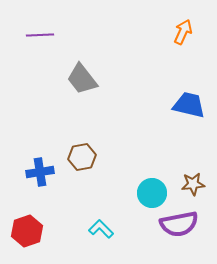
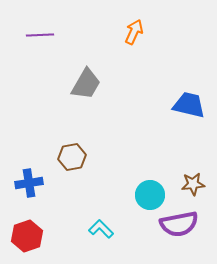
orange arrow: moved 49 px left
gray trapezoid: moved 4 px right, 5 px down; rotated 112 degrees counterclockwise
brown hexagon: moved 10 px left
blue cross: moved 11 px left, 11 px down
cyan circle: moved 2 px left, 2 px down
red hexagon: moved 5 px down
